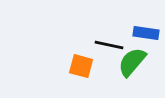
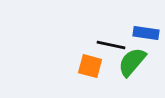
black line: moved 2 px right
orange square: moved 9 px right
